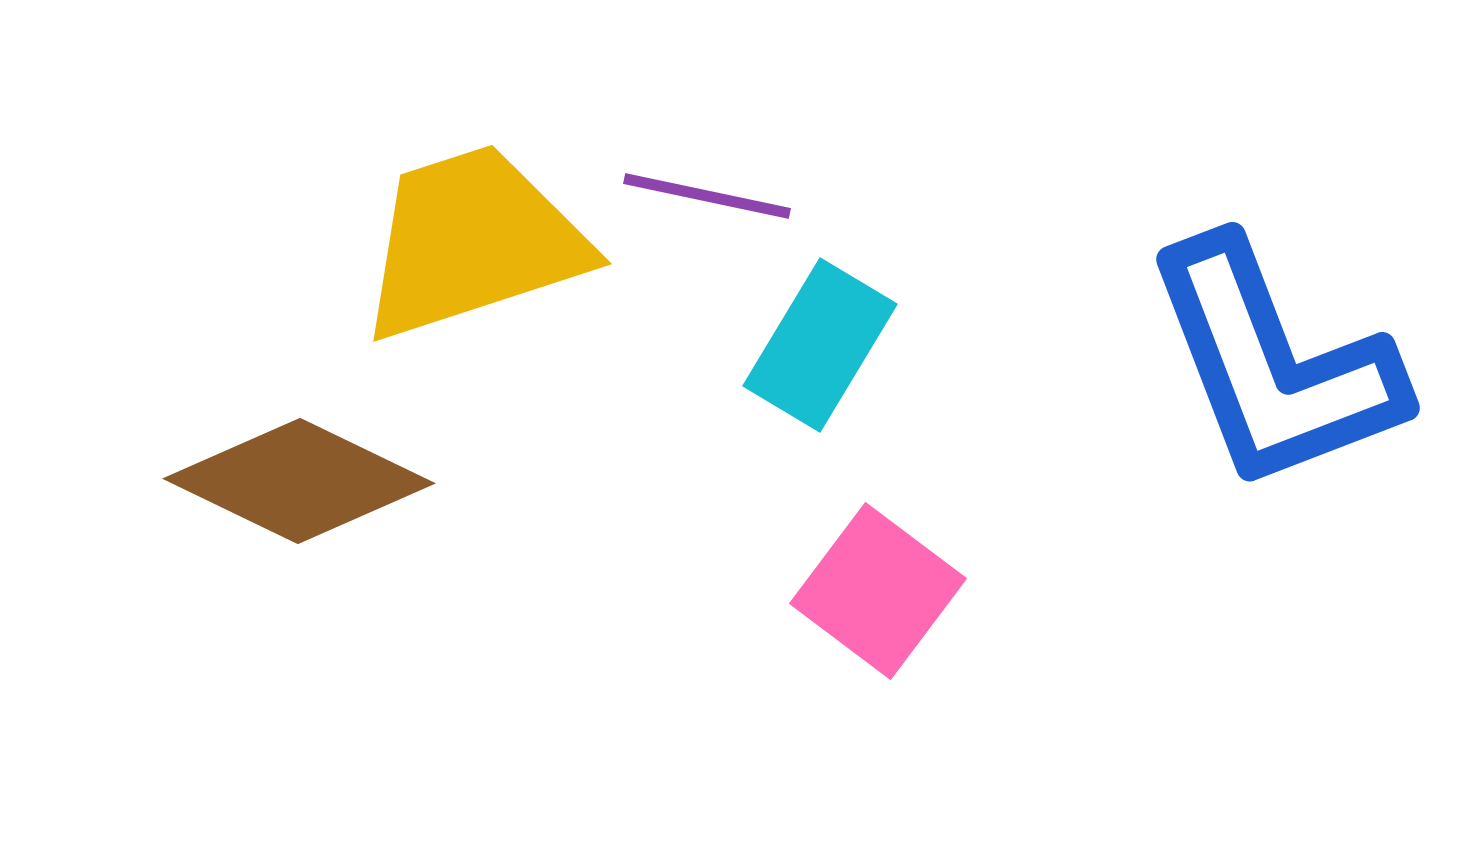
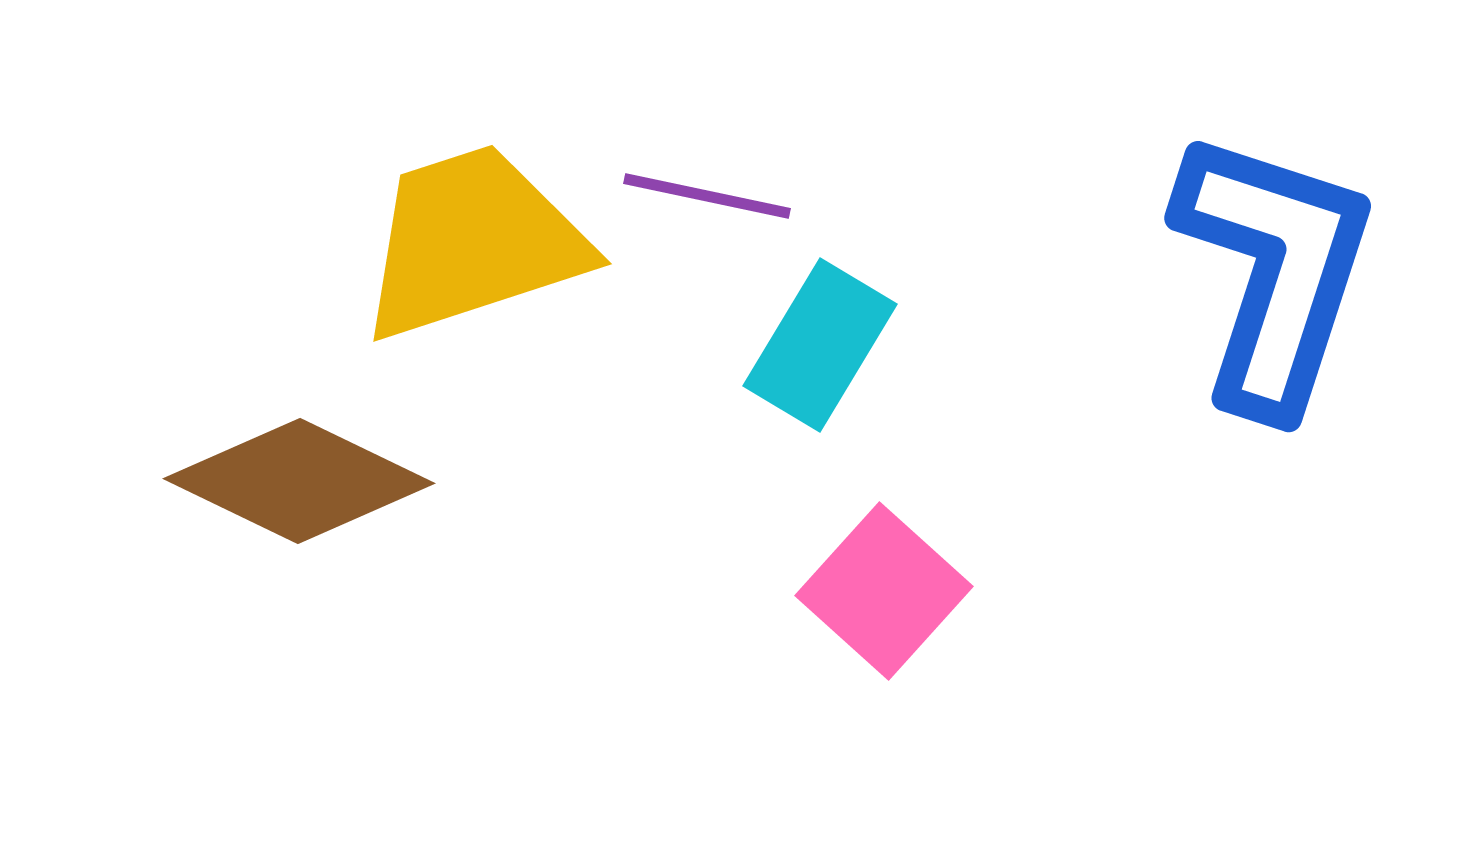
blue L-shape: moved 94 px up; rotated 141 degrees counterclockwise
pink square: moved 6 px right; rotated 5 degrees clockwise
